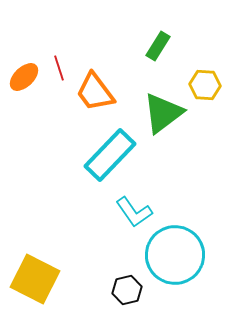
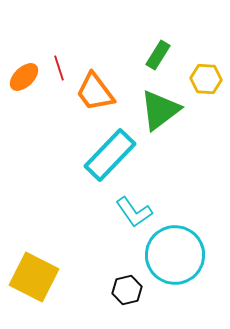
green rectangle: moved 9 px down
yellow hexagon: moved 1 px right, 6 px up
green triangle: moved 3 px left, 3 px up
yellow square: moved 1 px left, 2 px up
